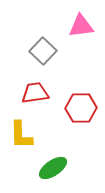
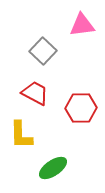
pink triangle: moved 1 px right, 1 px up
red trapezoid: rotated 36 degrees clockwise
